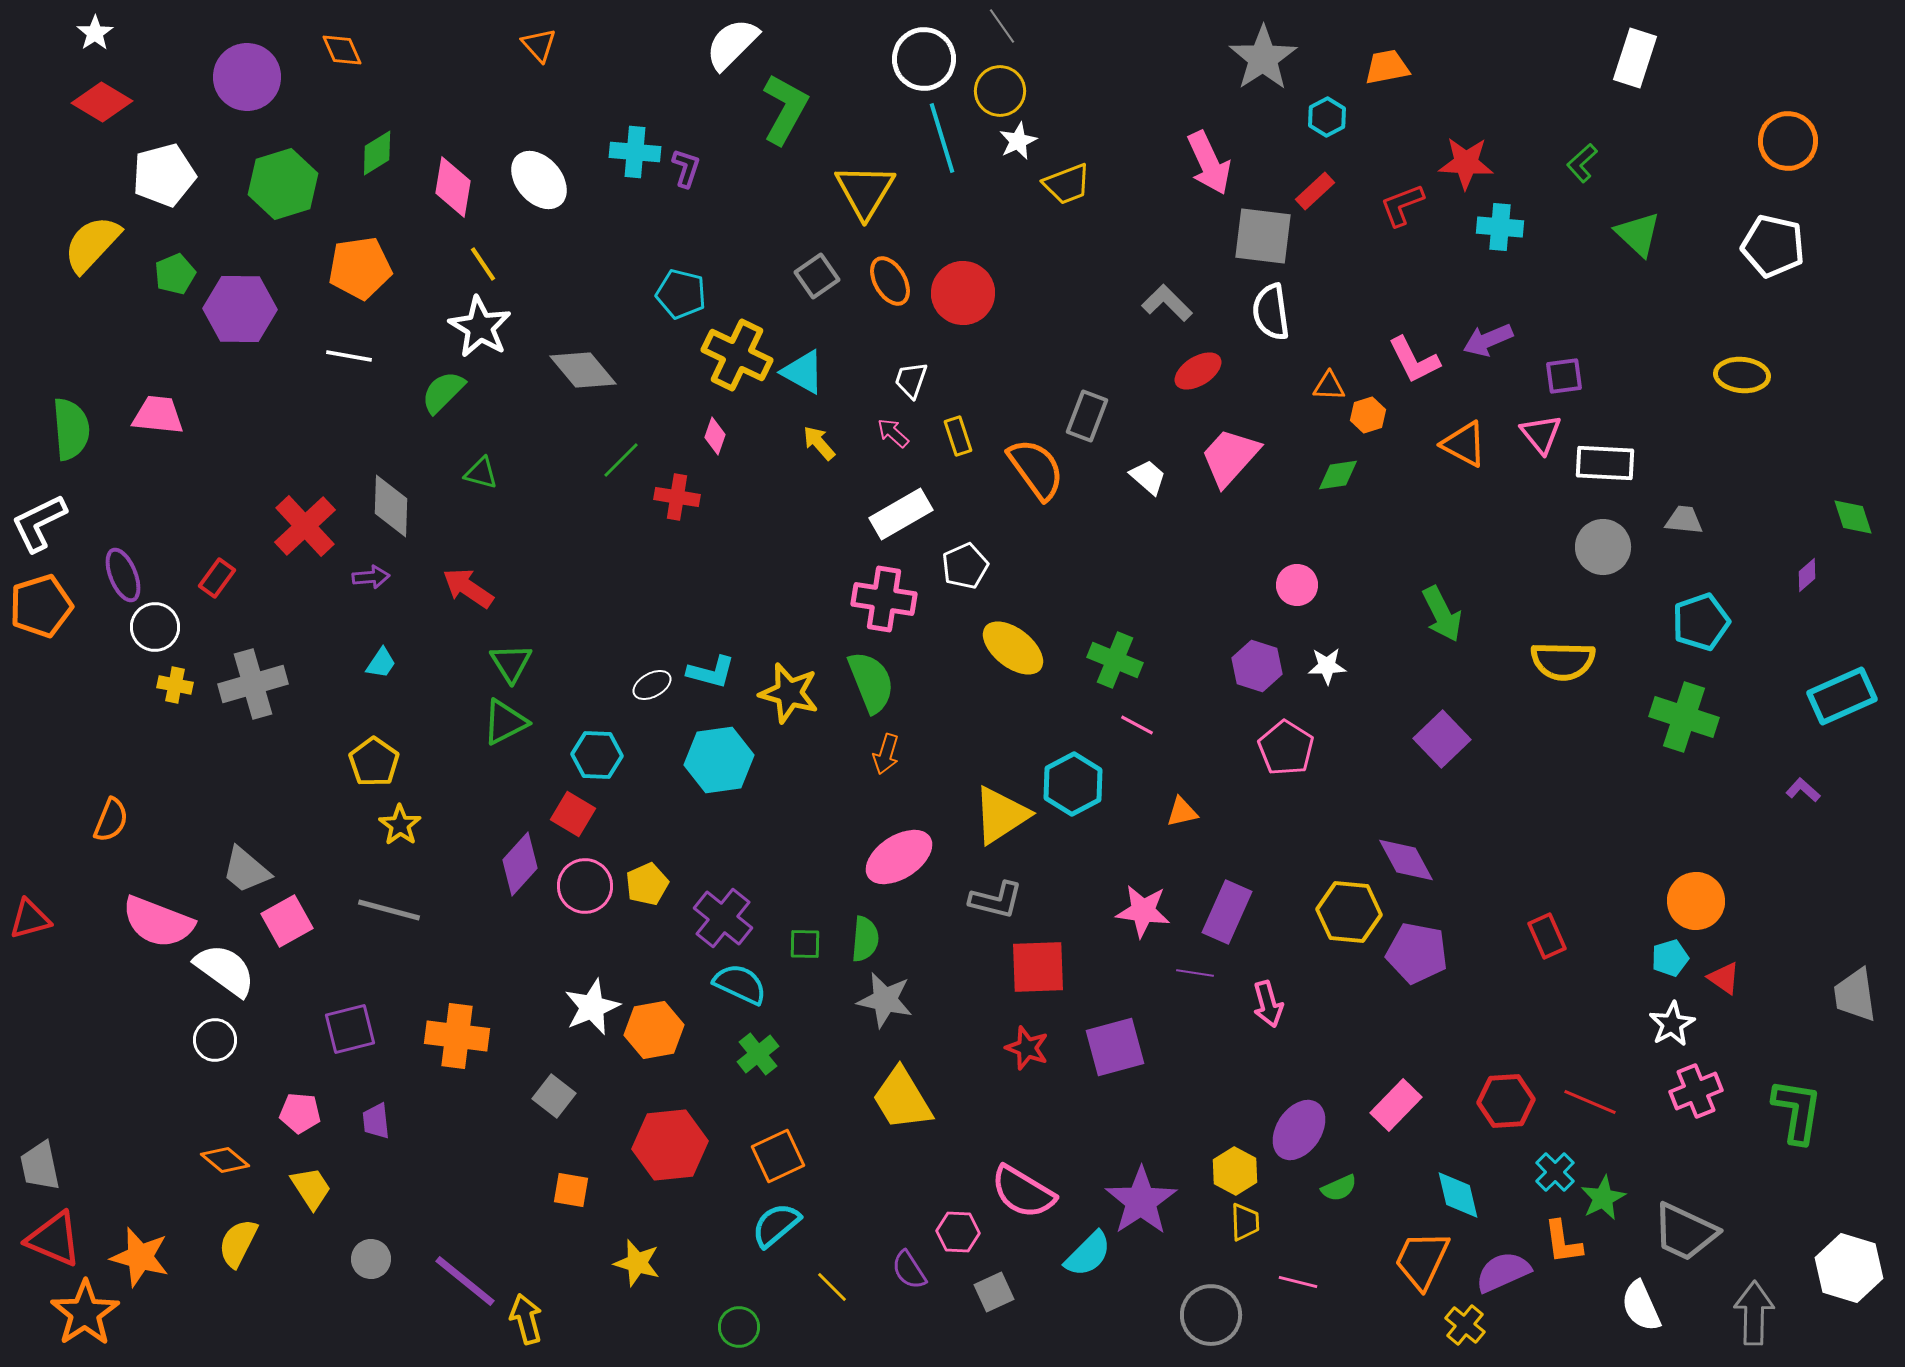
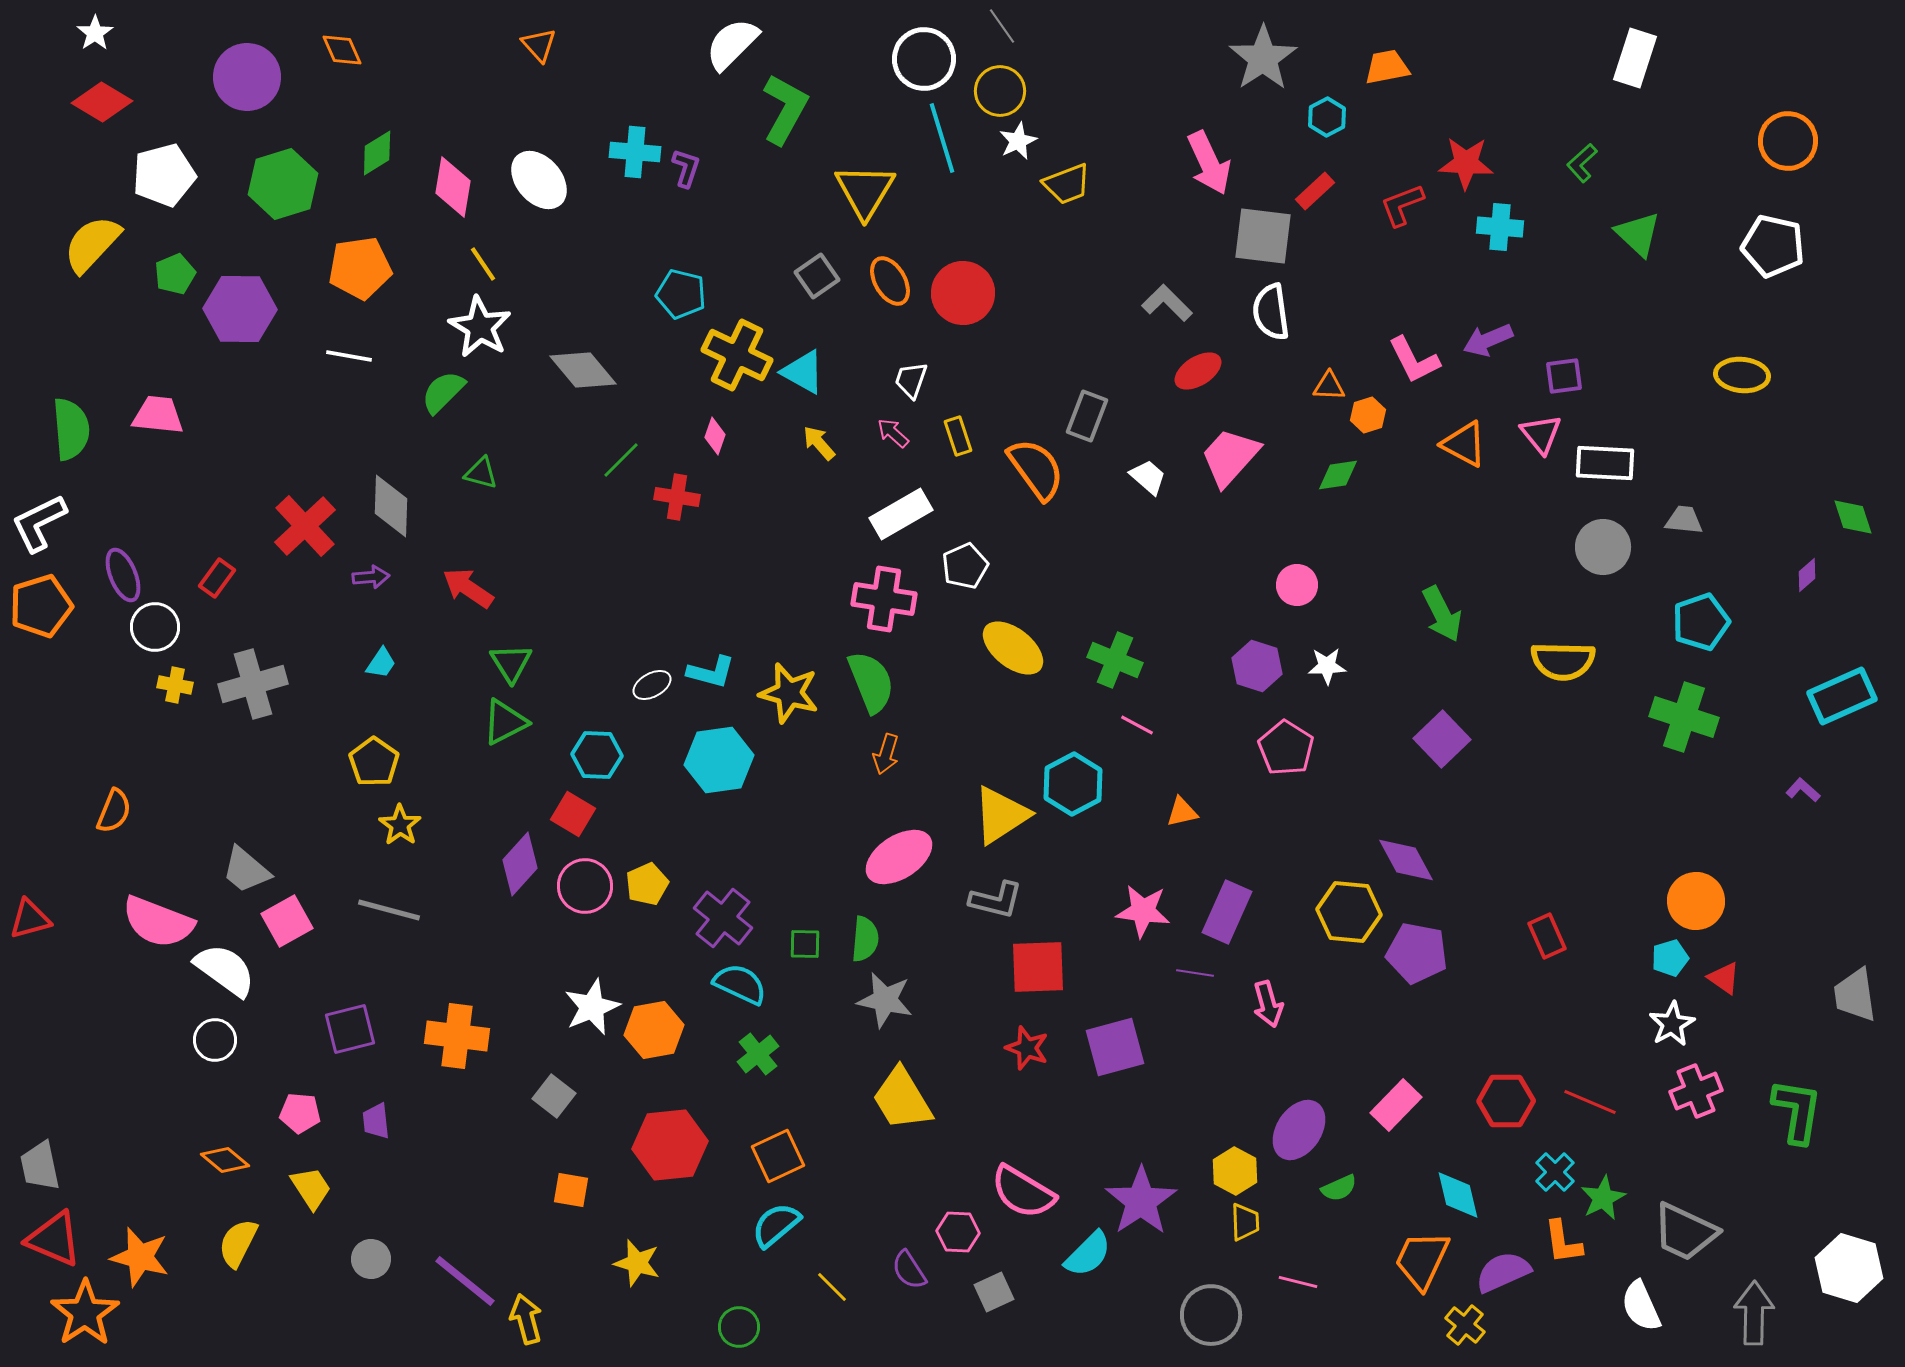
orange semicircle at (111, 820): moved 3 px right, 9 px up
red hexagon at (1506, 1101): rotated 4 degrees clockwise
